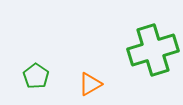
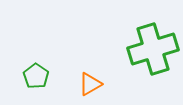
green cross: moved 1 px up
